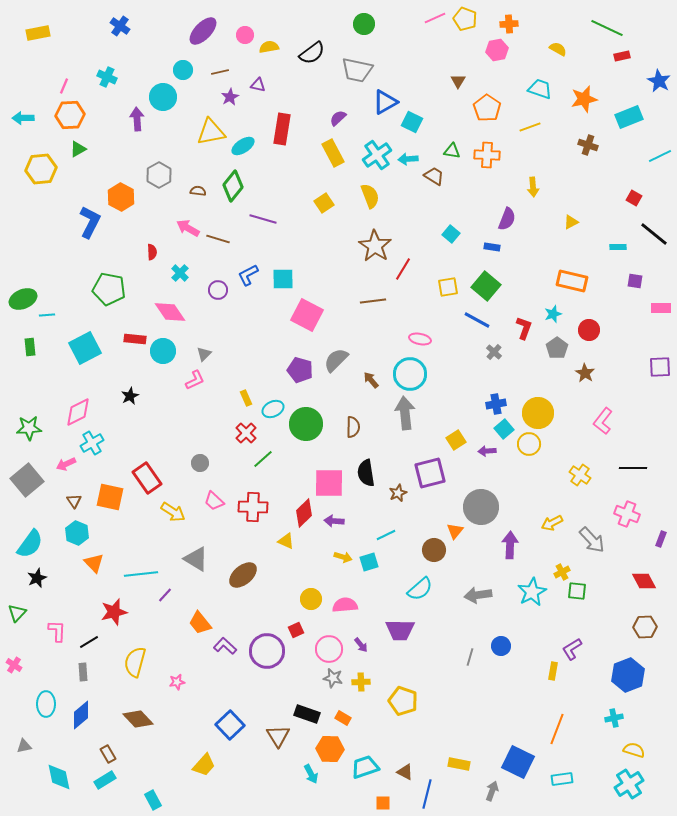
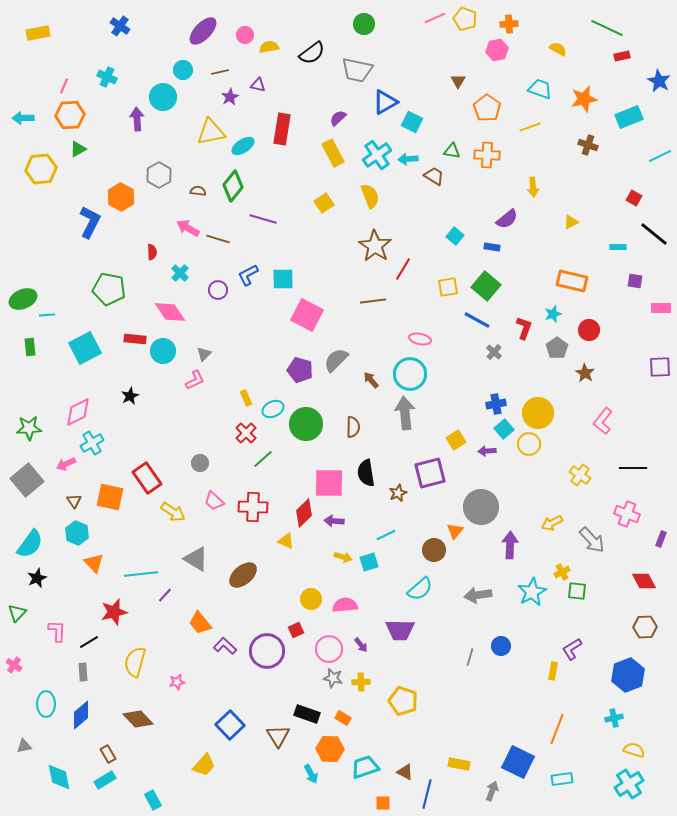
purple semicircle at (507, 219): rotated 30 degrees clockwise
cyan square at (451, 234): moved 4 px right, 2 px down
